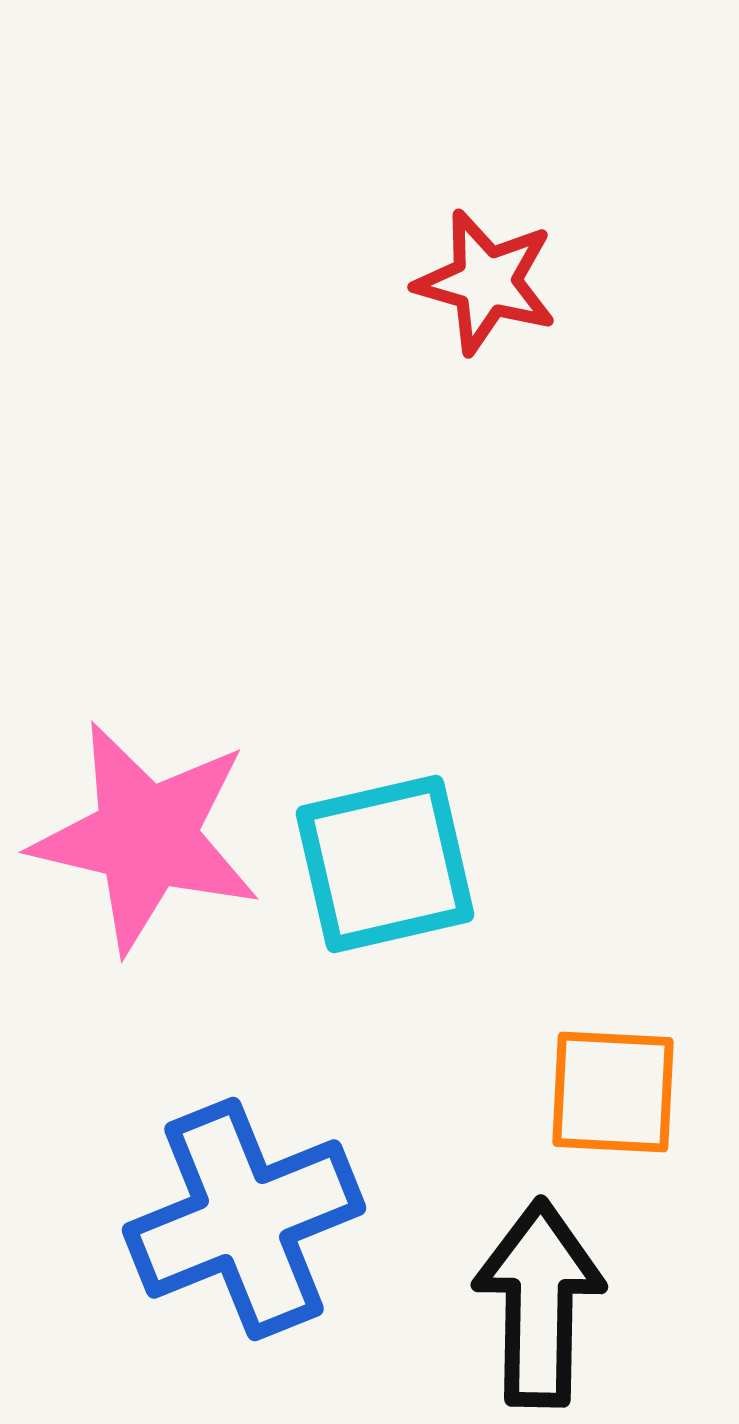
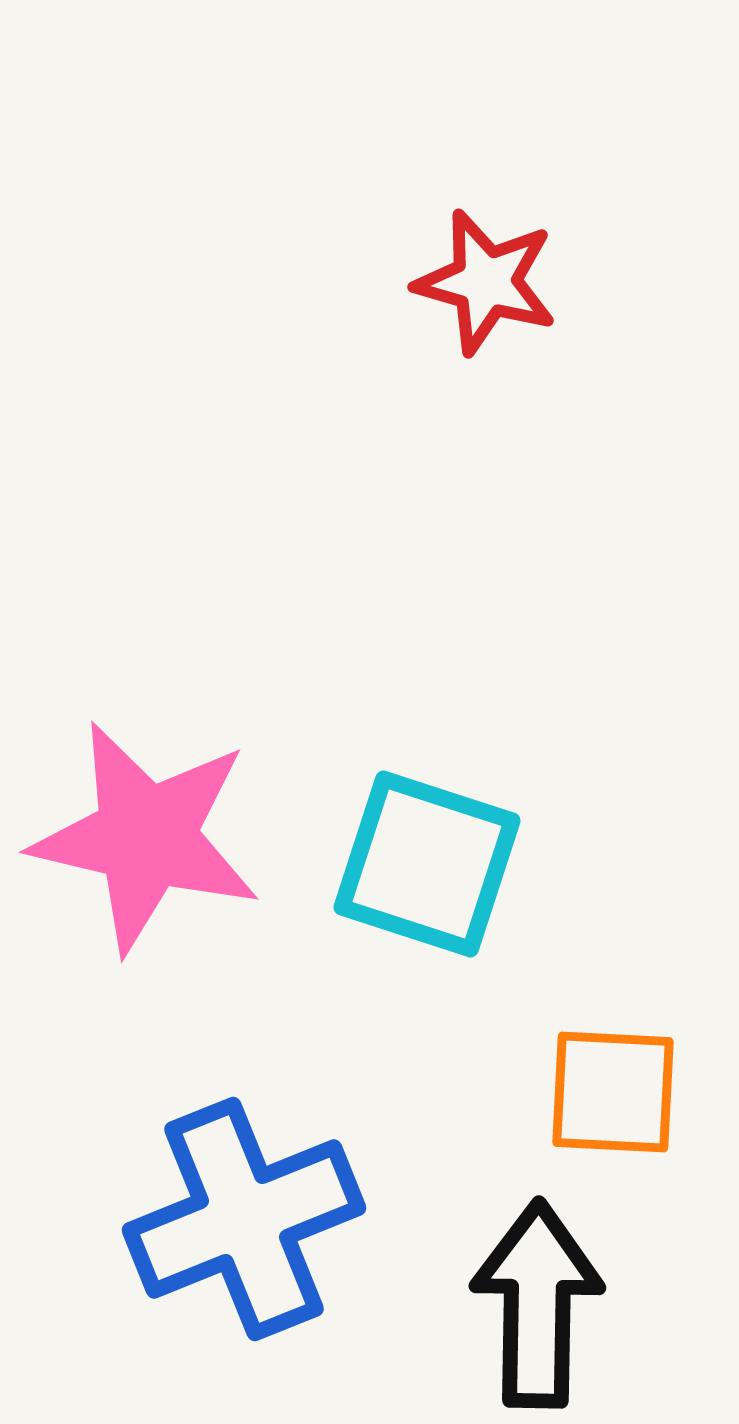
cyan square: moved 42 px right; rotated 31 degrees clockwise
black arrow: moved 2 px left, 1 px down
